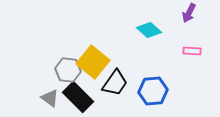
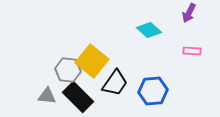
yellow square: moved 1 px left, 1 px up
gray triangle: moved 3 px left, 2 px up; rotated 30 degrees counterclockwise
